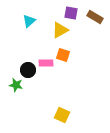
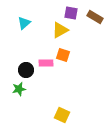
cyan triangle: moved 5 px left, 2 px down
black circle: moved 2 px left
green star: moved 3 px right, 4 px down; rotated 24 degrees counterclockwise
